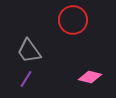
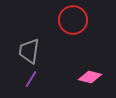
gray trapezoid: rotated 44 degrees clockwise
purple line: moved 5 px right
